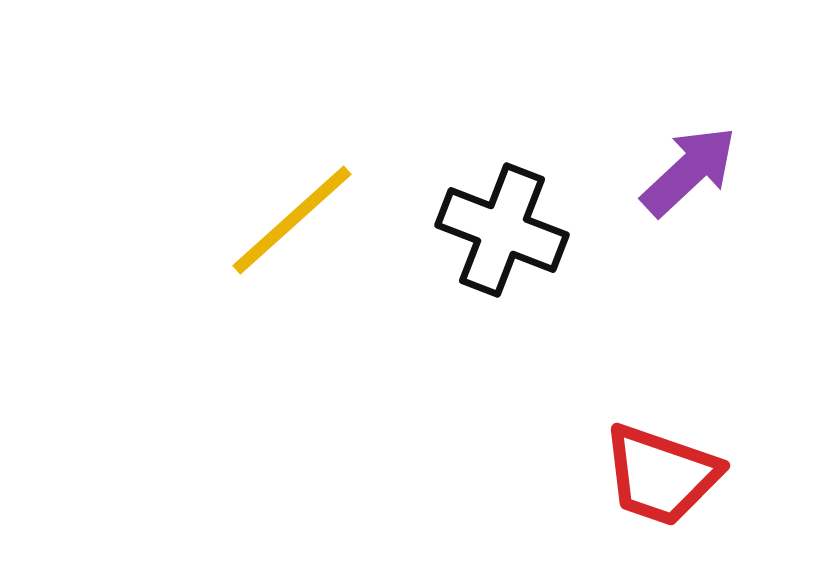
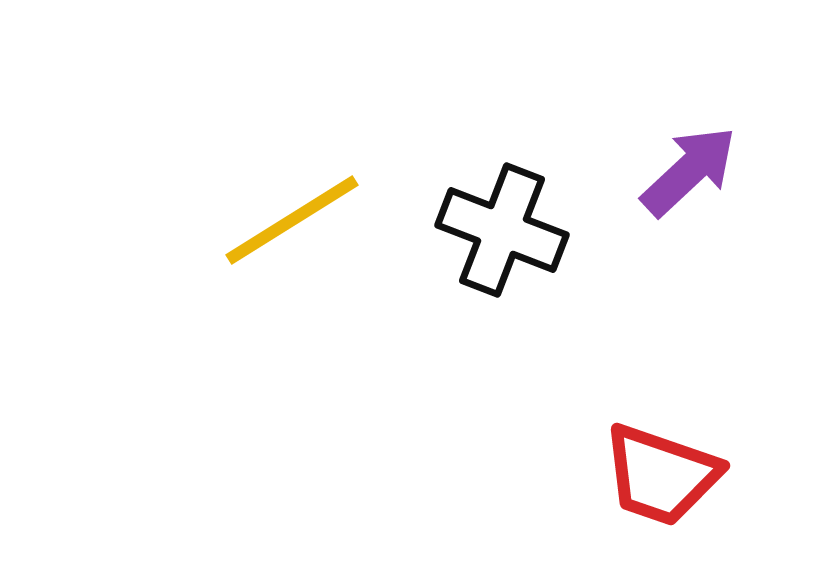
yellow line: rotated 10 degrees clockwise
